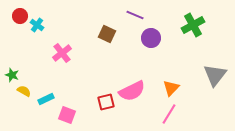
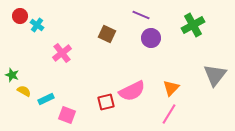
purple line: moved 6 px right
